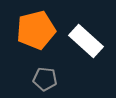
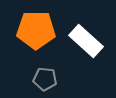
orange pentagon: rotated 15 degrees clockwise
